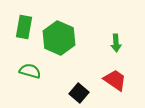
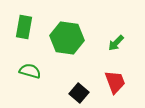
green hexagon: moved 8 px right; rotated 16 degrees counterclockwise
green arrow: rotated 48 degrees clockwise
red trapezoid: moved 2 px down; rotated 35 degrees clockwise
